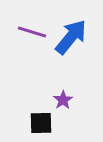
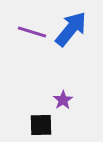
blue arrow: moved 8 px up
black square: moved 2 px down
